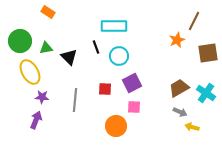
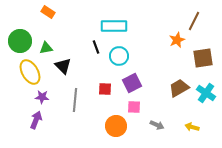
brown square: moved 5 px left, 5 px down
black triangle: moved 6 px left, 9 px down
gray arrow: moved 23 px left, 13 px down
